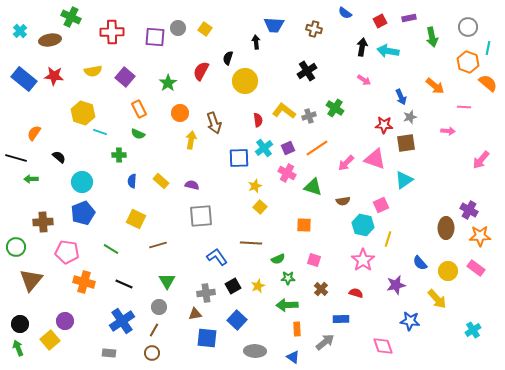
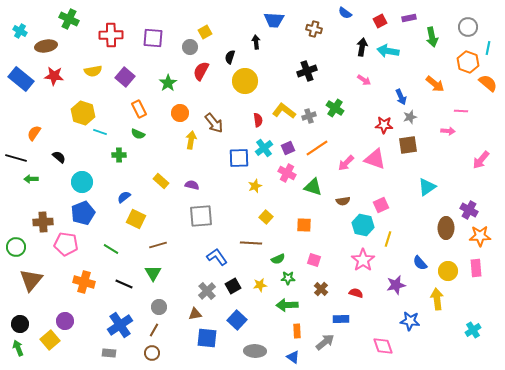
green cross at (71, 17): moved 2 px left, 2 px down
blue trapezoid at (274, 25): moved 5 px up
gray circle at (178, 28): moved 12 px right, 19 px down
yellow square at (205, 29): moved 3 px down; rotated 24 degrees clockwise
cyan cross at (20, 31): rotated 16 degrees counterclockwise
red cross at (112, 32): moved 1 px left, 3 px down
purple square at (155, 37): moved 2 px left, 1 px down
brown ellipse at (50, 40): moved 4 px left, 6 px down
black semicircle at (228, 58): moved 2 px right, 1 px up
black cross at (307, 71): rotated 12 degrees clockwise
blue rectangle at (24, 79): moved 3 px left
orange arrow at (435, 86): moved 2 px up
pink line at (464, 107): moved 3 px left, 4 px down
brown arrow at (214, 123): rotated 20 degrees counterclockwise
brown square at (406, 143): moved 2 px right, 2 px down
cyan triangle at (404, 180): moved 23 px right, 7 px down
blue semicircle at (132, 181): moved 8 px left, 16 px down; rotated 48 degrees clockwise
yellow square at (260, 207): moved 6 px right, 10 px down
pink pentagon at (67, 252): moved 1 px left, 8 px up
pink rectangle at (476, 268): rotated 48 degrees clockwise
green triangle at (167, 281): moved 14 px left, 8 px up
yellow star at (258, 286): moved 2 px right, 1 px up; rotated 16 degrees clockwise
gray cross at (206, 293): moved 1 px right, 2 px up; rotated 36 degrees counterclockwise
yellow arrow at (437, 299): rotated 145 degrees counterclockwise
blue cross at (122, 321): moved 2 px left, 4 px down
orange rectangle at (297, 329): moved 2 px down
